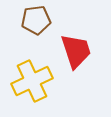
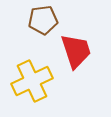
brown pentagon: moved 7 px right
